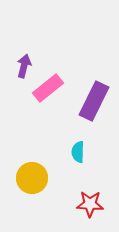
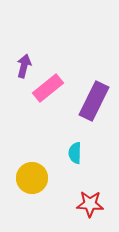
cyan semicircle: moved 3 px left, 1 px down
